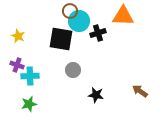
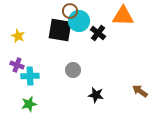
black cross: rotated 35 degrees counterclockwise
black square: moved 1 px left, 9 px up
